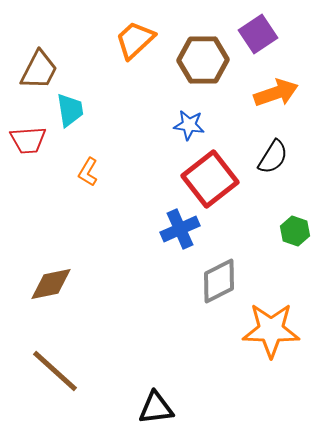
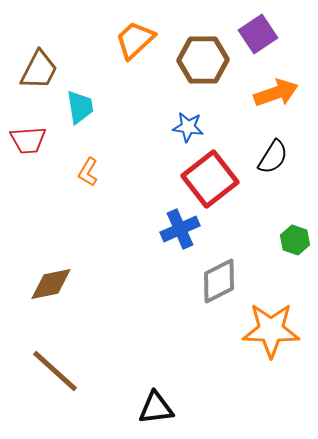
cyan trapezoid: moved 10 px right, 3 px up
blue star: moved 1 px left, 2 px down
green hexagon: moved 9 px down
